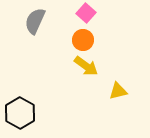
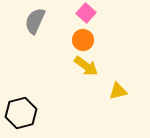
black hexagon: moved 1 px right; rotated 16 degrees clockwise
